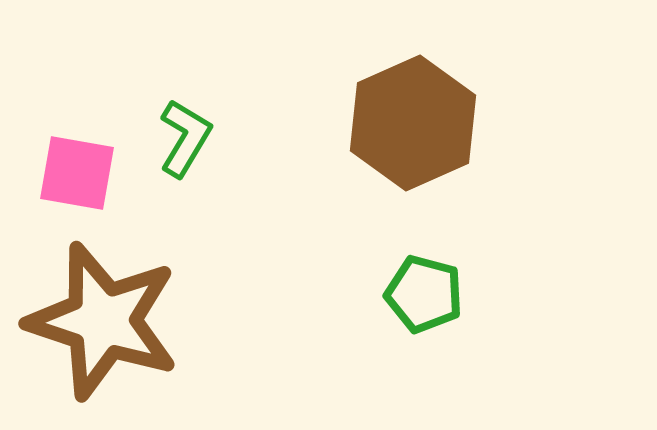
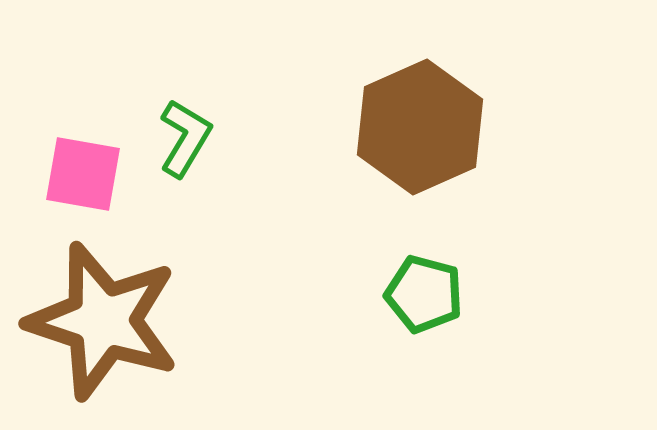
brown hexagon: moved 7 px right, 4 px down
pink square: moved 6 px right, 1 px down
